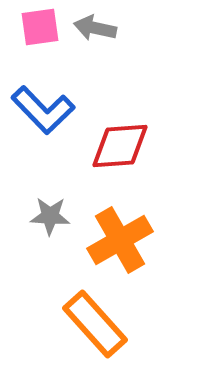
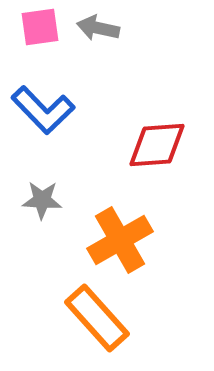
gray arrow: moved 3 px right
red diamond: moved 37 px right, 1 px up
gray star: moved 8 px left, 16 px up
orange rectangle: moved 2 px right, 6 px up
